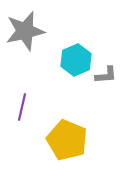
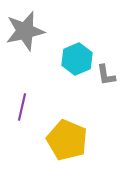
cyan hexagon: moved 1 px right, 1 px up
gray L-shape: rotated 85 degrees clockwise
